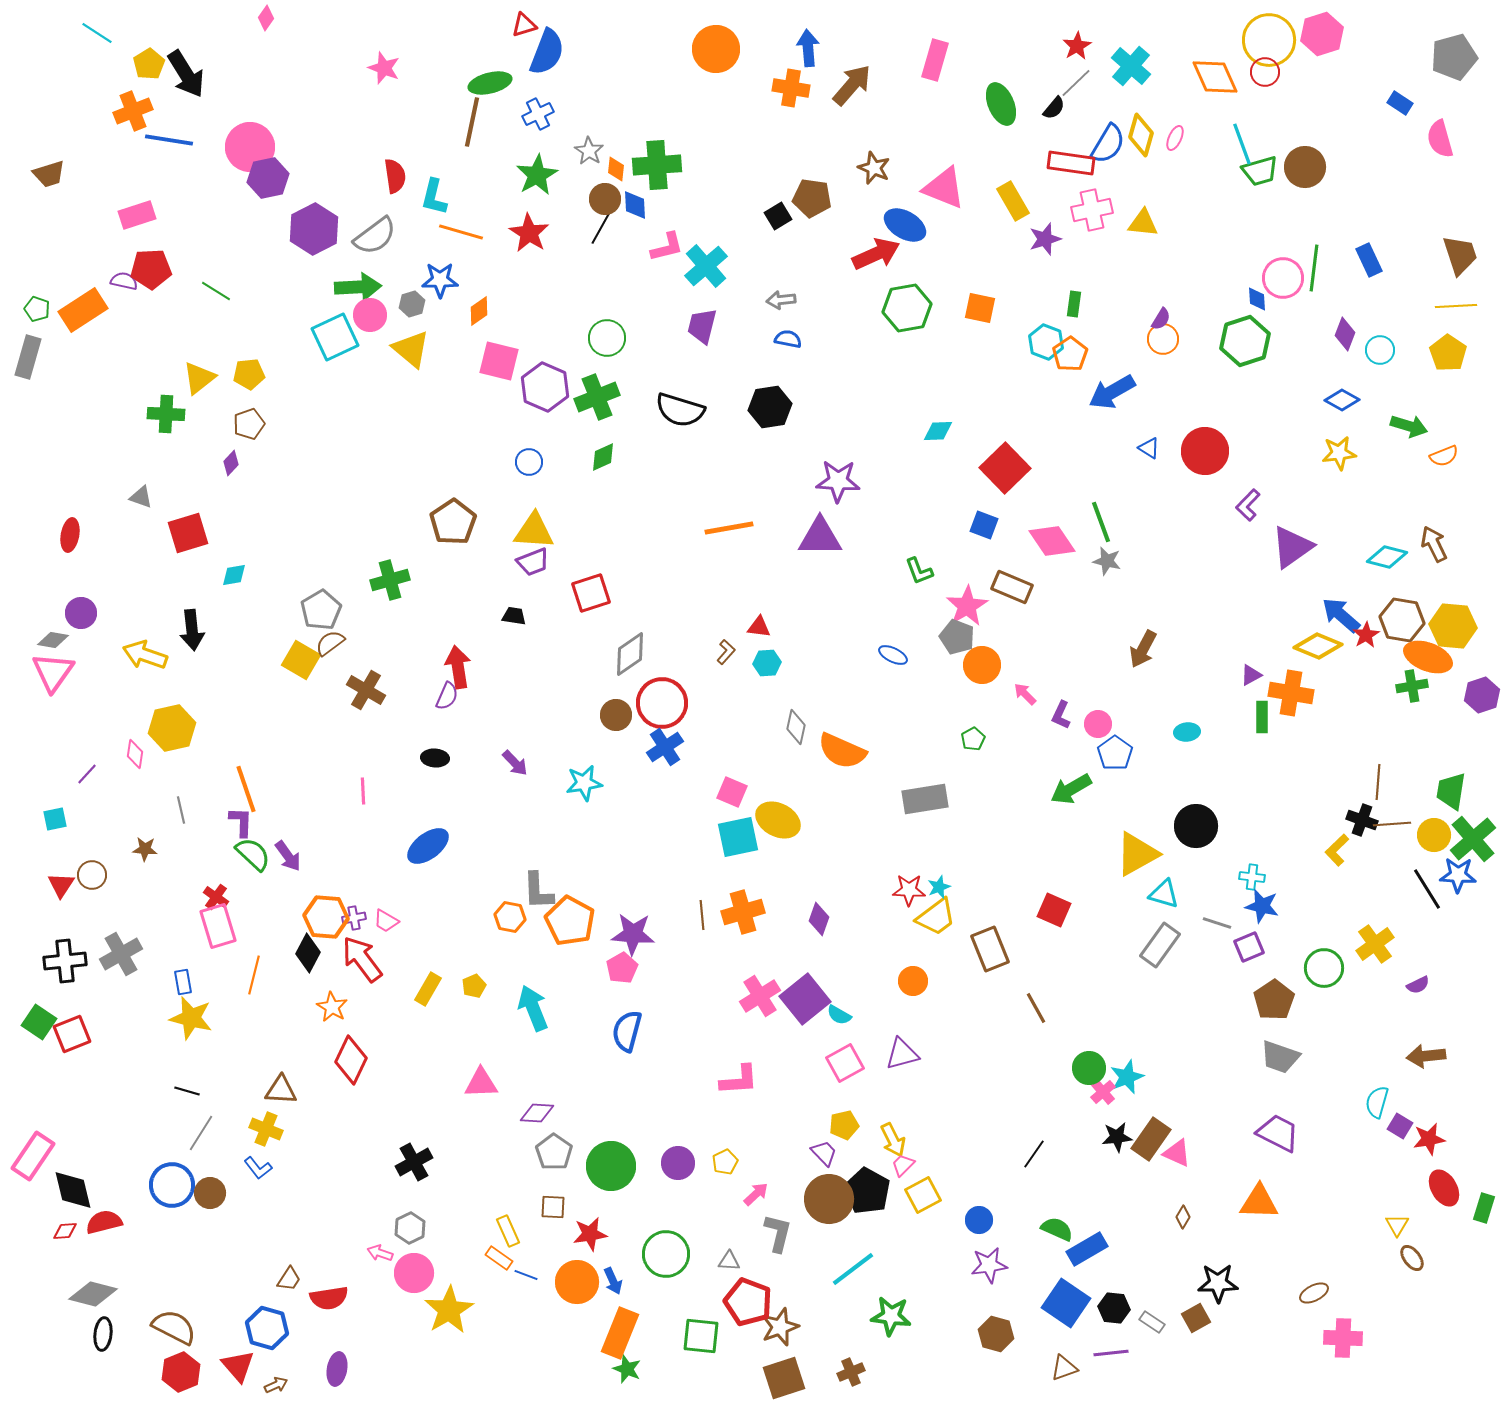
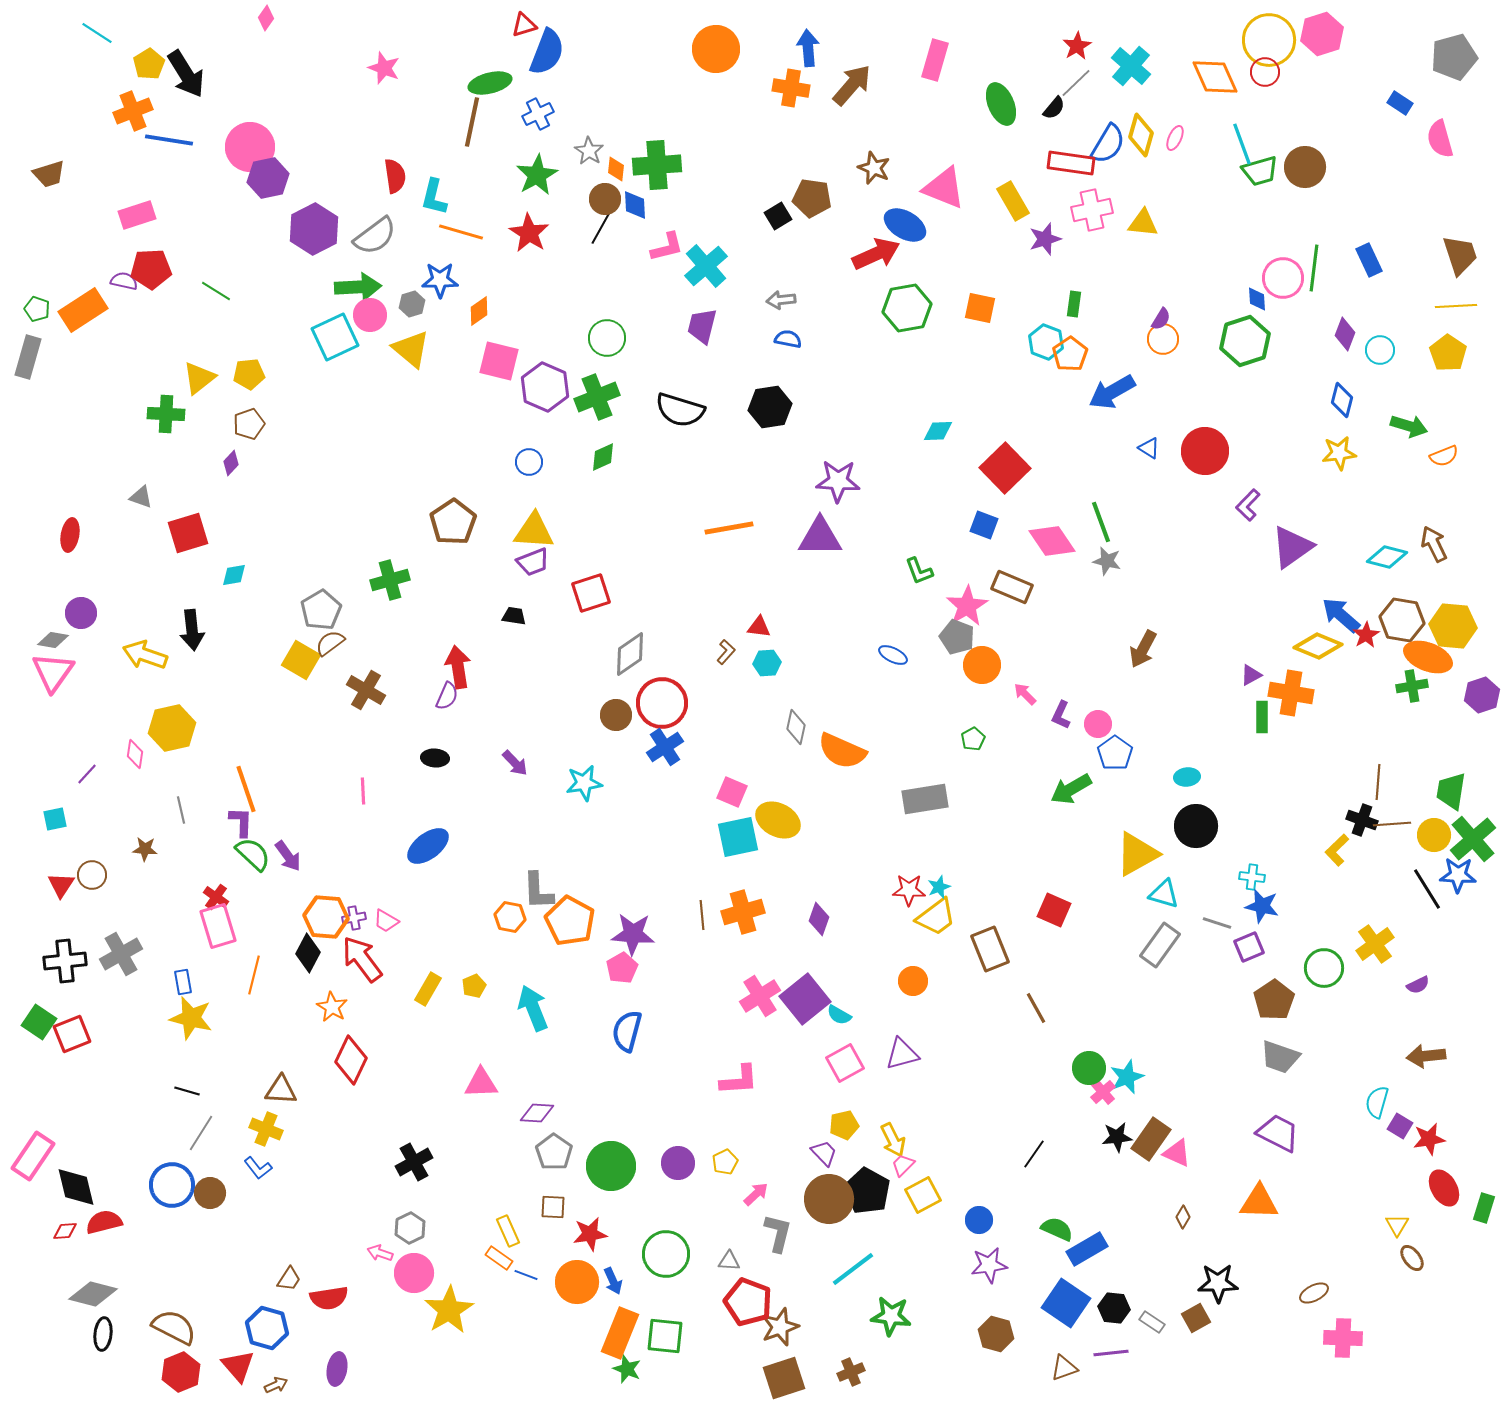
blue diamond at (1342, 400): rotated 76 degrees clockwise
cyan ellipse at (1187, 732): moved 45 px down
black diamond at (73, 1190): moved 3 px right, 3 px up
green square at (701, 1336): moved 36 px left
